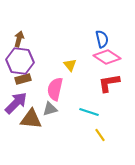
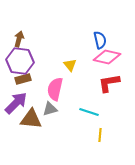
blue semicircle: moved 2 px left, 1 px down
pink diamond: rotated 20 degrees counterclockwise
yellow line: rotated 40 degrees clockwise
